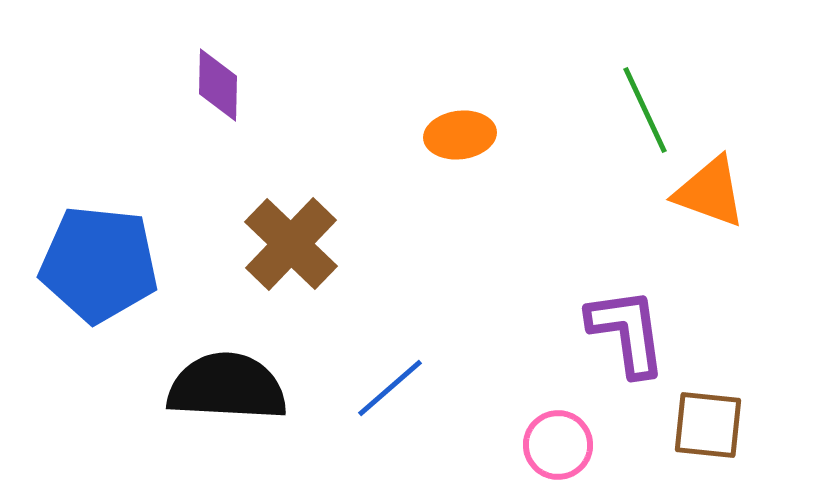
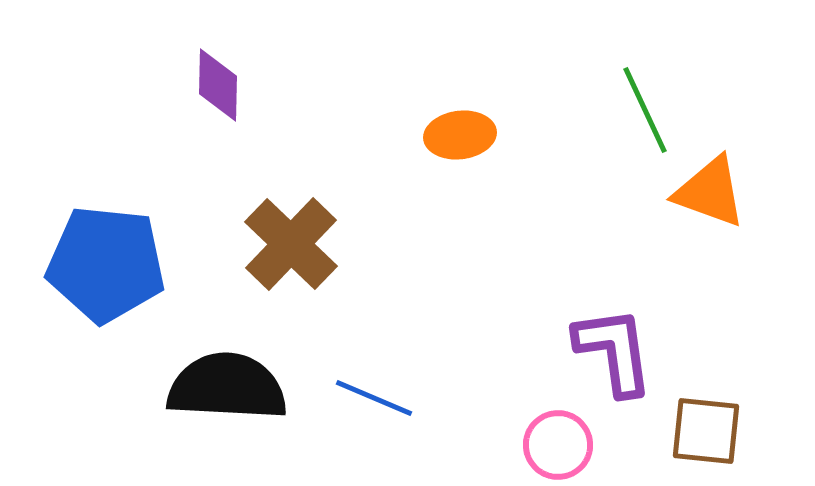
blue pentagon: moved 7 px right
purple L-shape: moved 13 px left, 19 px down
blue line: moved 16 px left, 10 px down; rotated 64 degrees clockwise
brown square: moved 2 px left, 6 px down
